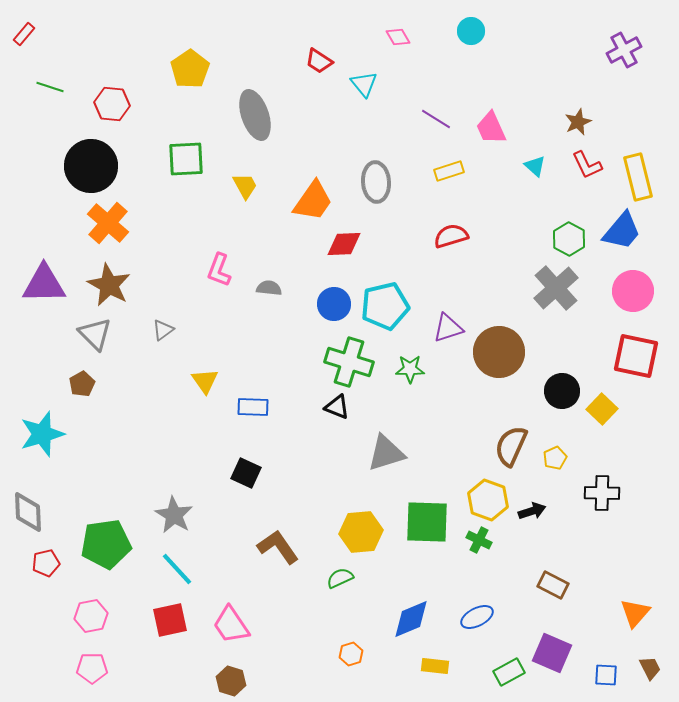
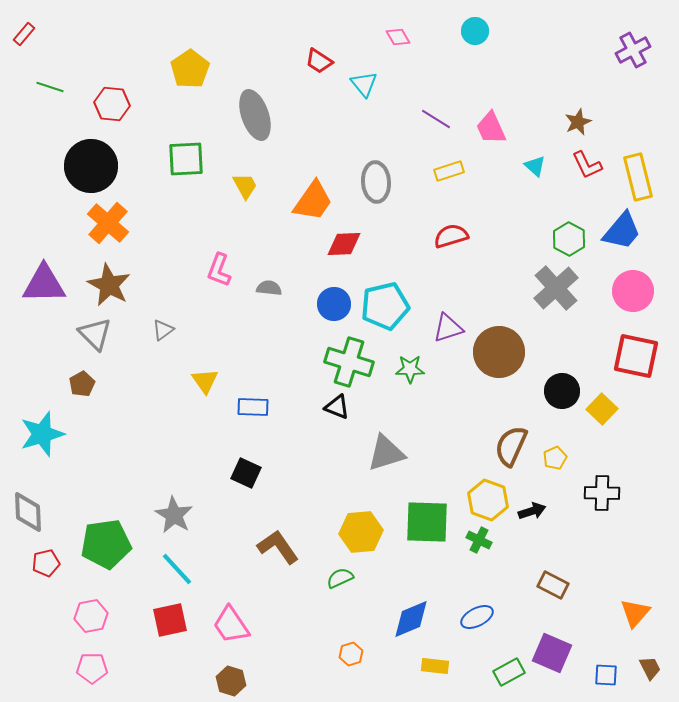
cyan circle at (471, 31): moved 4 px right
purple cross at (624, 50): moved 9 px right
